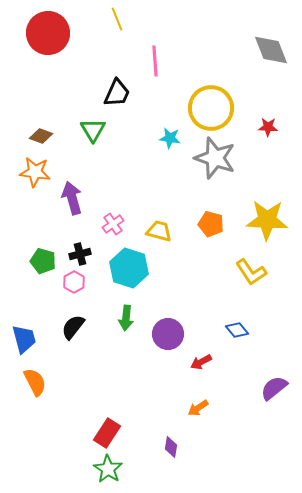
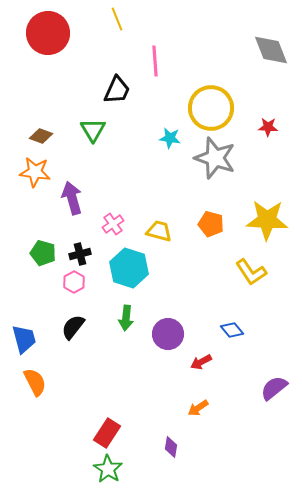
black trapezoid: moved 3 px up
green pentagon: moved 8 px up
blue diamond: moved 5 px left
